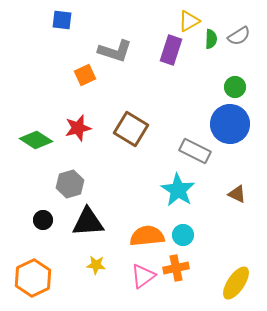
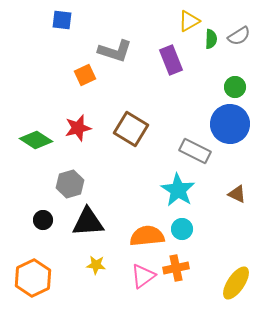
purple rectangle: moved 10 px down; rotated 40 degrees counterclockwise
cyan circle: moved 1 px left, 6 px up
